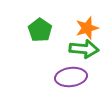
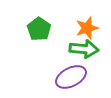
green pentagon: moved 1 px left, 1 px up
purple ellipse: rotated 20 degrees counterclockwise
